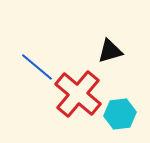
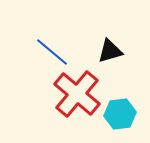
blue line: moved 15 px right, 15 px up
red cross: moved 1 px left
